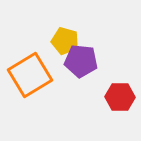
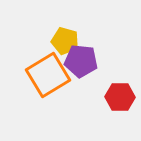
orange square: moved 18 px right
